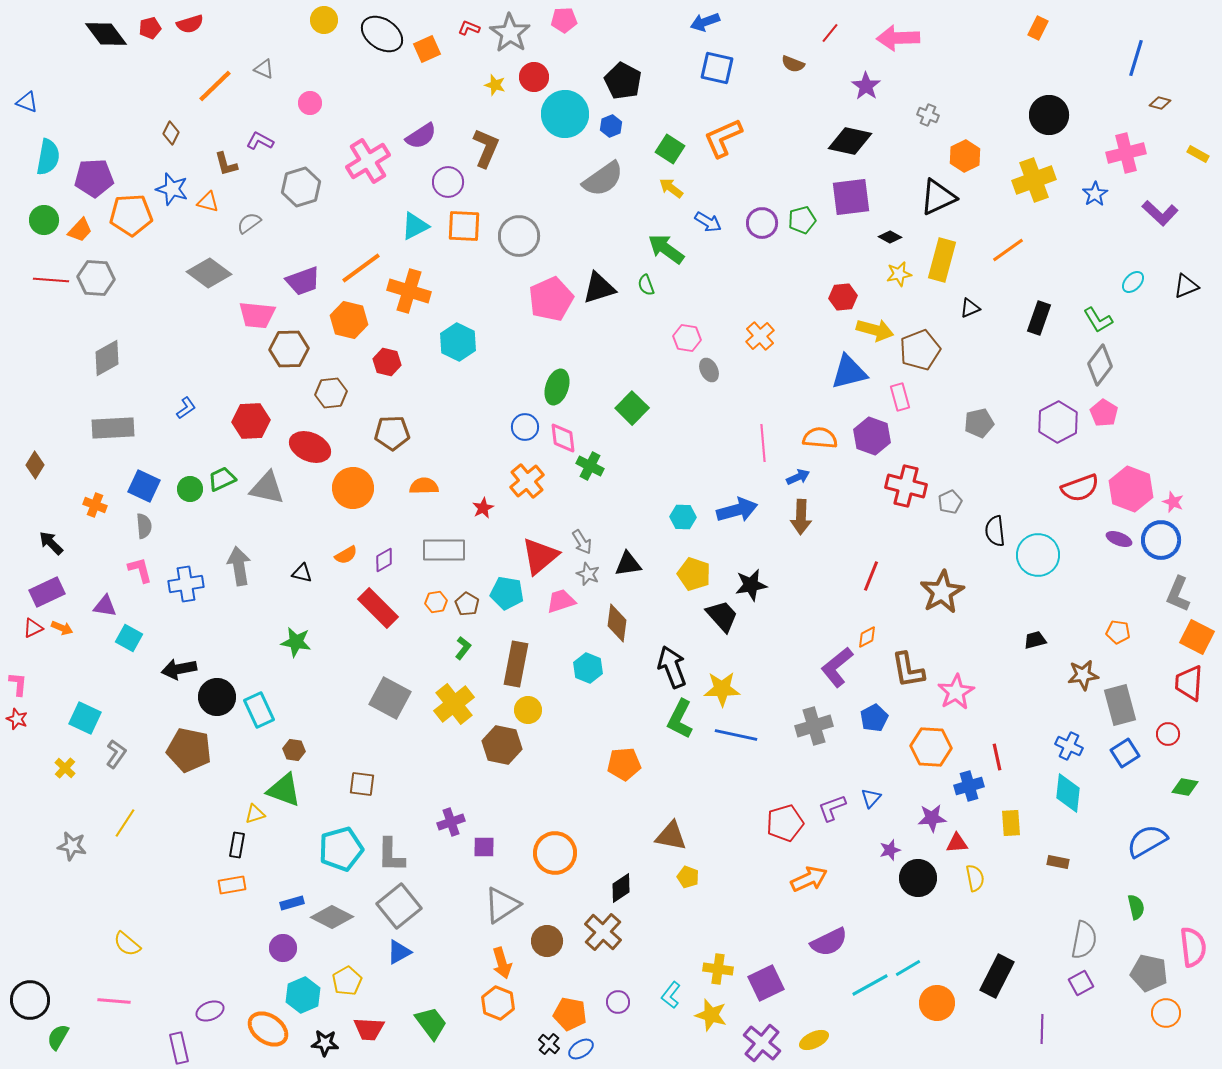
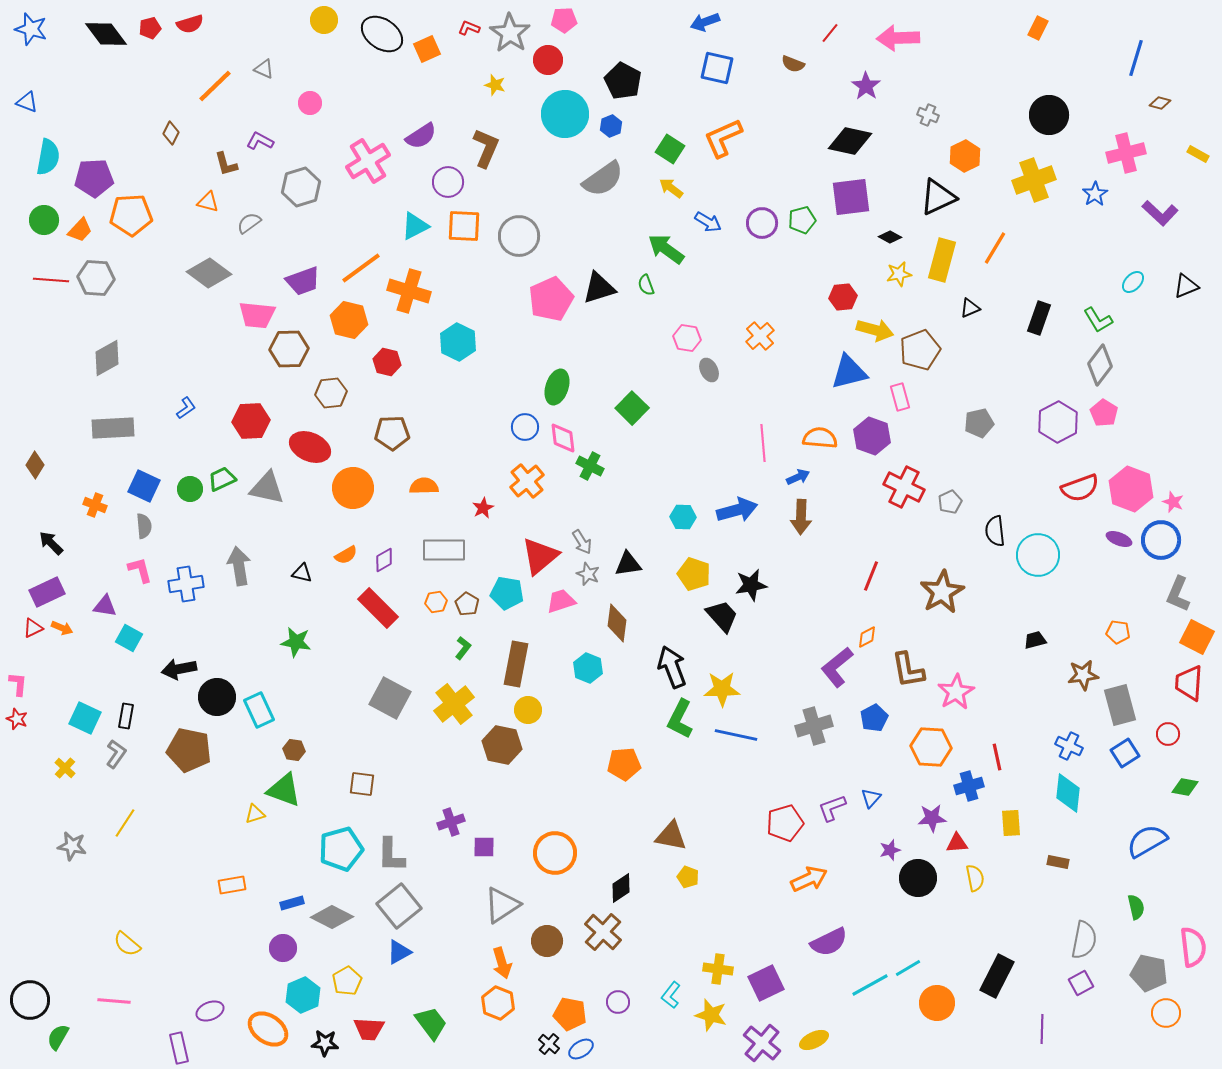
red circle at (534, 77): moved 14 px right, 17 px up
blue star at (172, 189): moved 141 px left, 160 px up
orange line at (1008, 250): moved 13 px left, 2 px up; rotated 24 degrees counterclockwise
red cross at (906, 486): moved 2 px left, 1 px down; rotated 12 degrees clockwise
black rectangle at (237, 845): moved 111 px left, 129 px up
